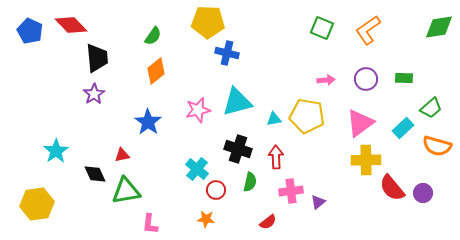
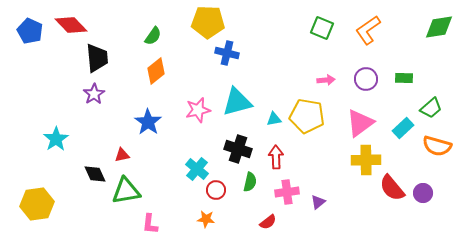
cyan star at (56, 151): moved 12 px up
pink cross at (291, 191): moved 4 px left, 1 px down
